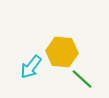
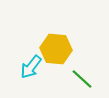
yellow hexagon: moved 6 px left, 3 px up
